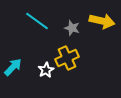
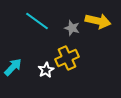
yellow arrow: moved 4 px left
